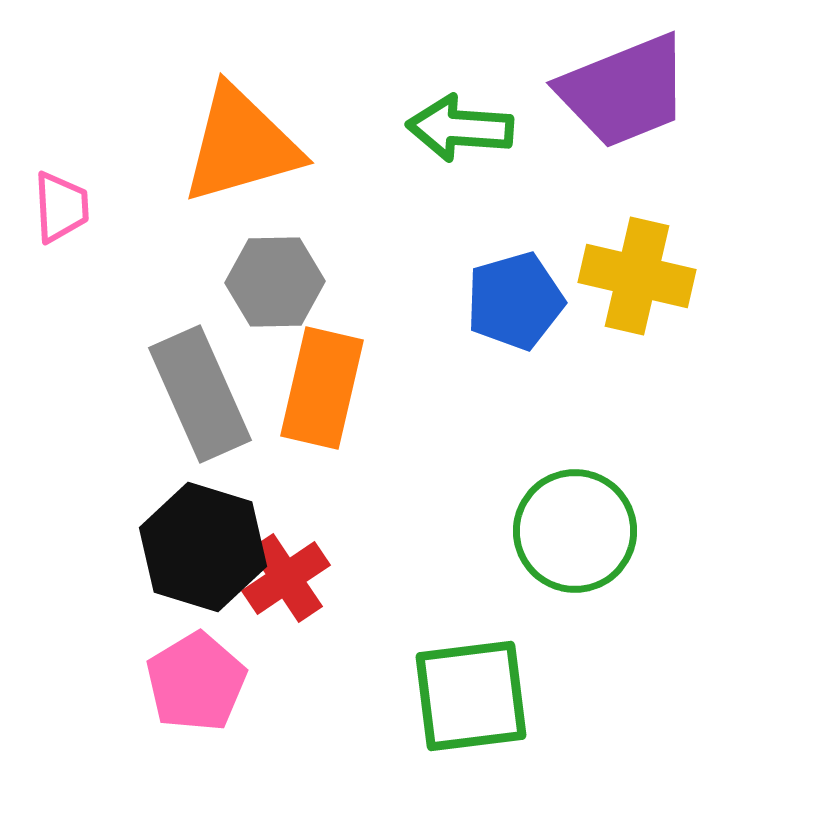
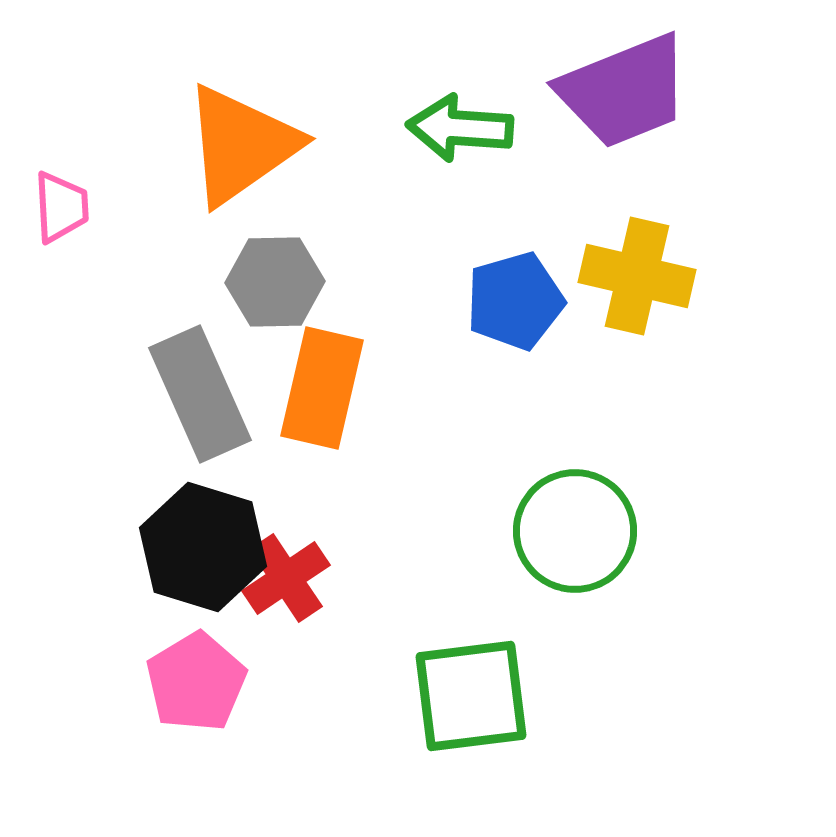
orange triangle: rotated 19 degrees counterclockwise
